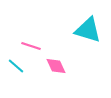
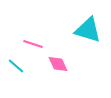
pink line: moved 2 px right, 2 px up
pink diamond: moved 2 px right, 2 px up
